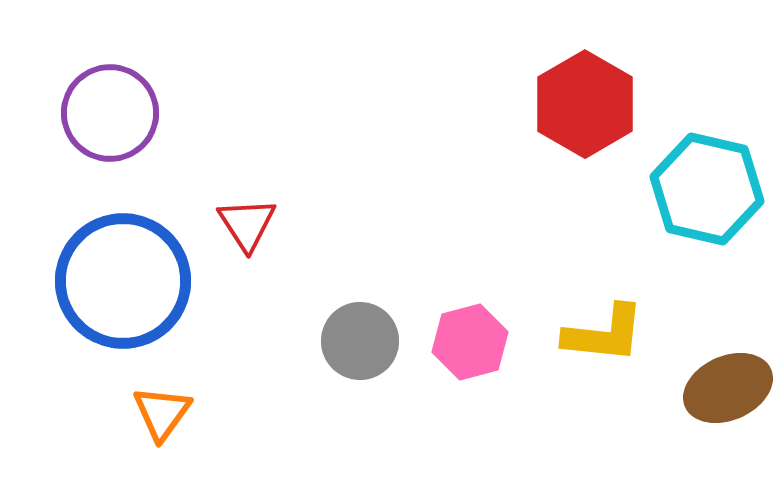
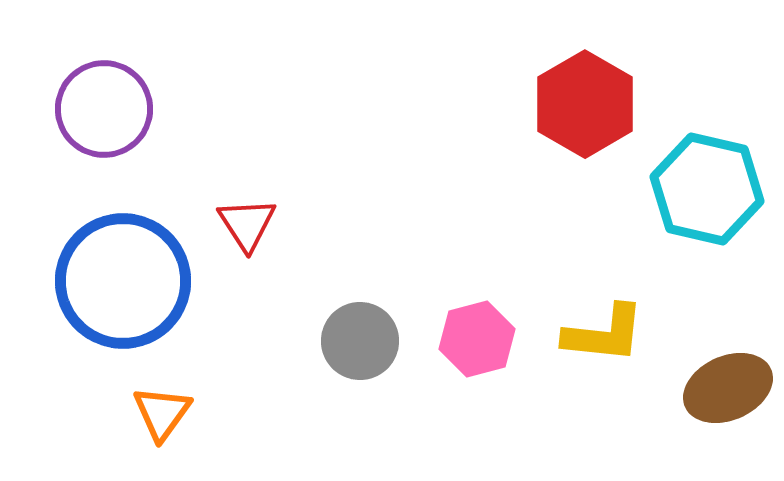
purple circle: moved 6 px left, 4 px up
pink hexagon: moved 7 px right, 3 px up
